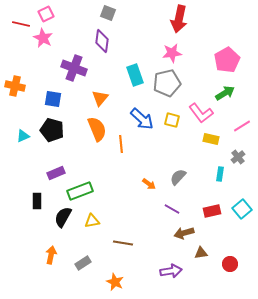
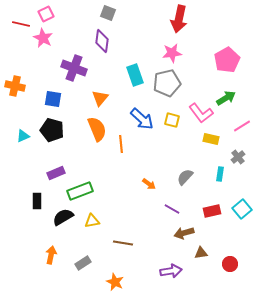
green arrow at (225, 93): moved 1 px right, 5 px down
gray semicircle at (178, 177): moved 7 px right
black semicircle at (63, 217): rotated 30 degrees clockwise
